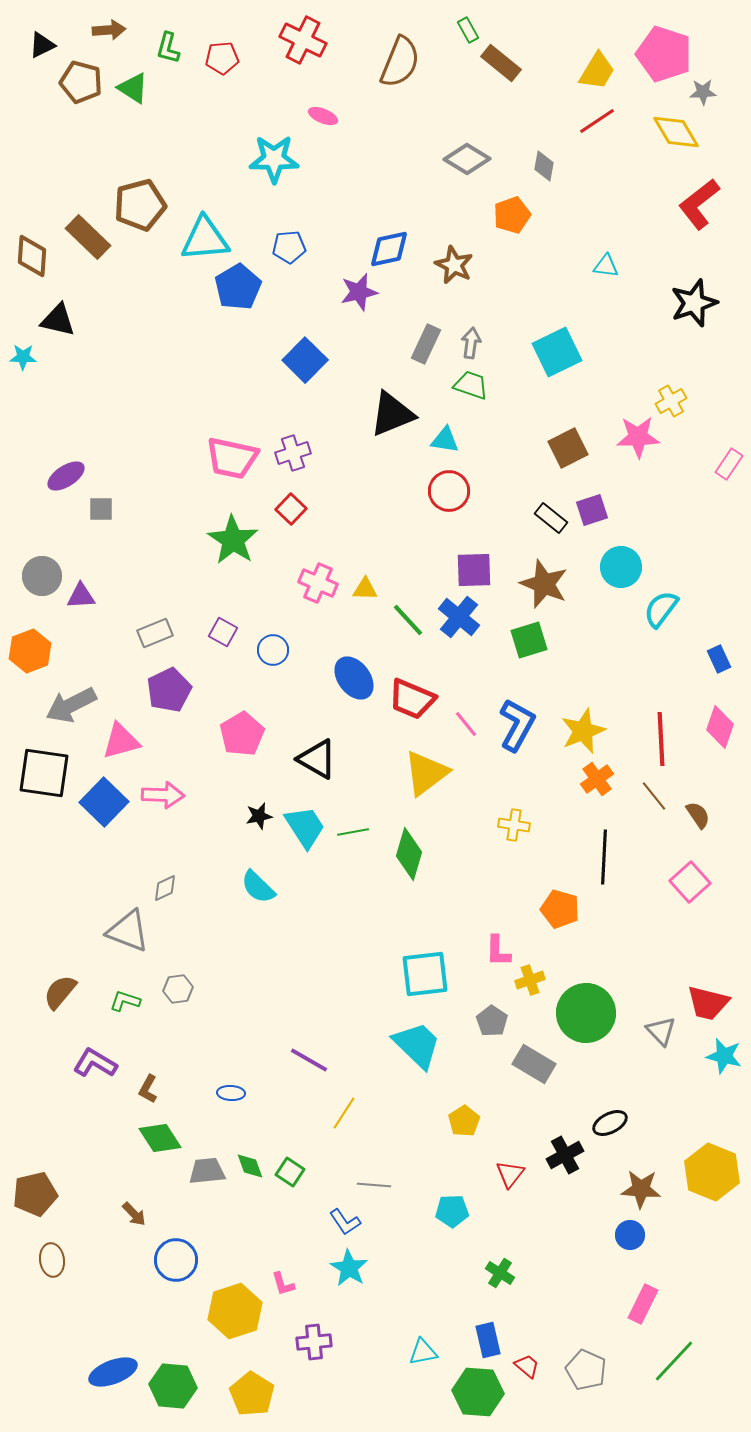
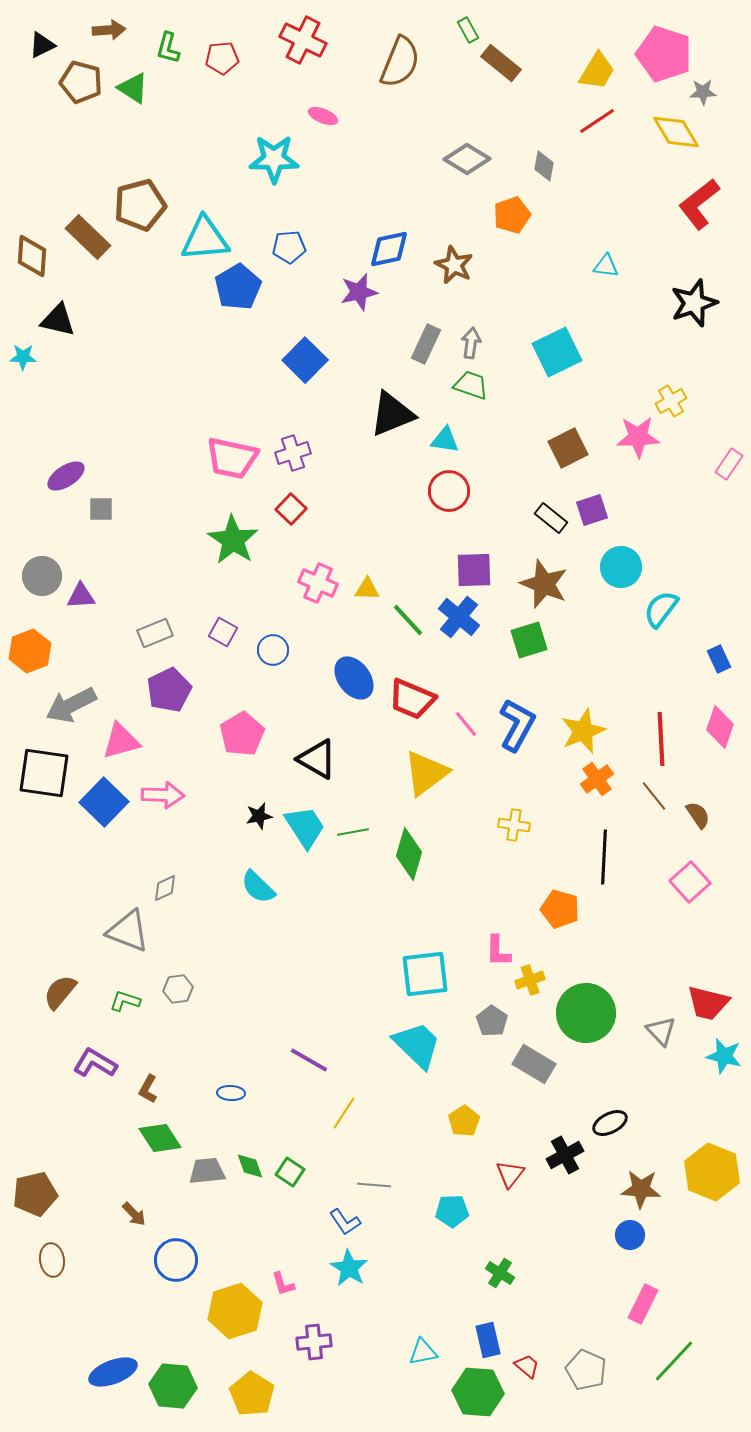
yellow triangle at (365, 589): moved 2 px right
